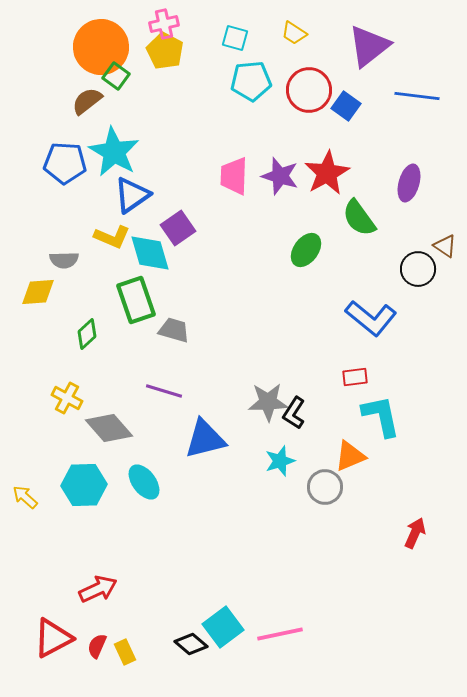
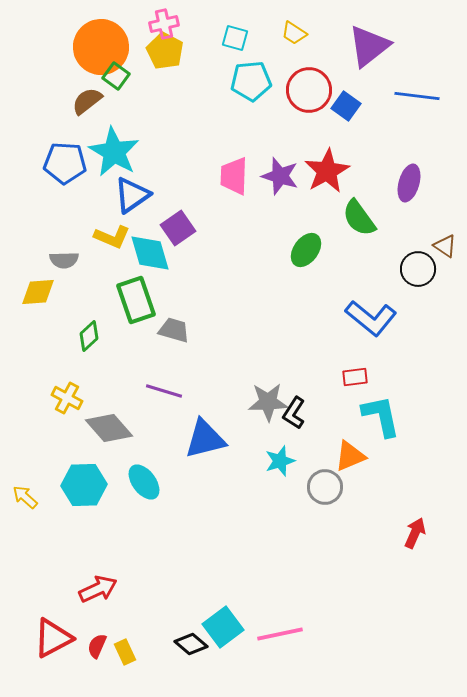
red star at (327, 173): moved 2 px up
green diamond at (87, 334): moved 2 px right, 2 px down
